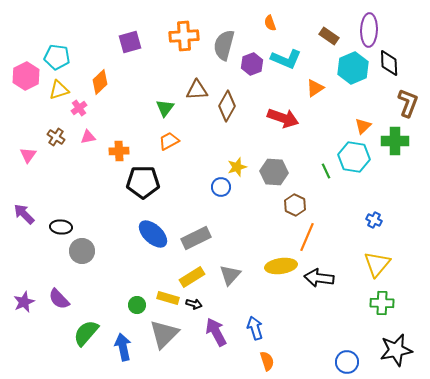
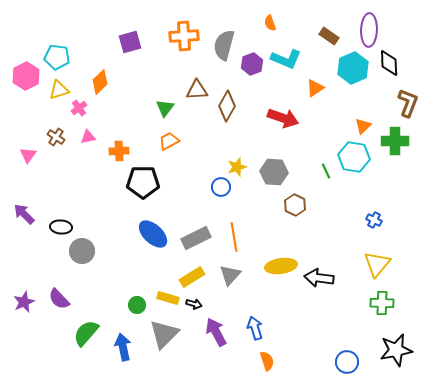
orange line at (307, 237): moved 73 px left; rotated 32 degrees counterclockwise
